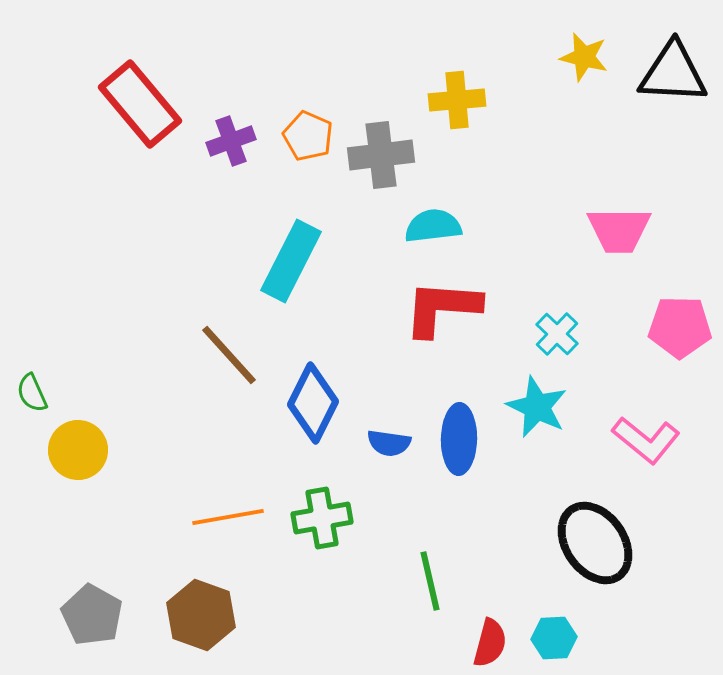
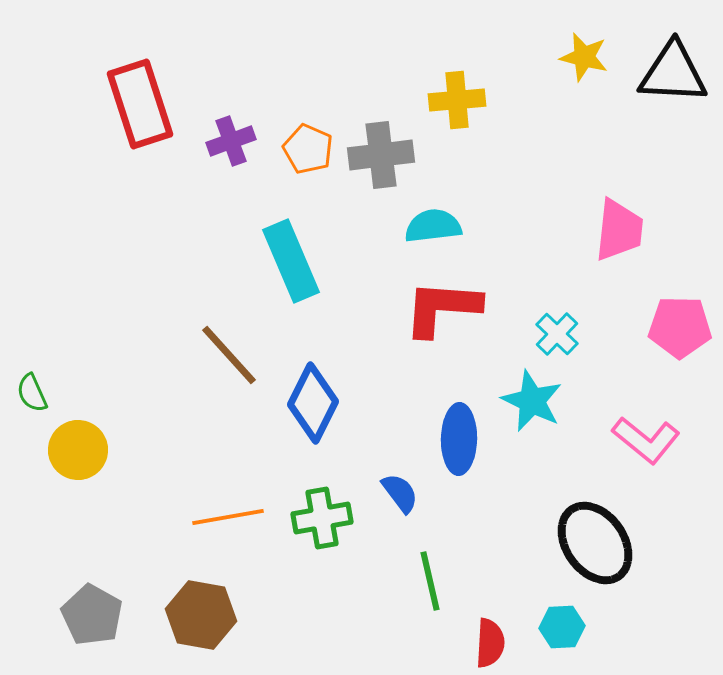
red rectangle: rotated 22 degrees clockwise
orange pentagon: moved 13 px down
pink trapezoid: rotated 84 degrees counterclockwise
cyan rectangle: rotated 50 degrees counterclockwise
cyan star: moved 5 px left, 6 px up
blue semicircle: moved 11 px right, 50 px down; rotated 135 degrees counterclockwise
brown hexagon: rotated 10 degrees counterclockwise
cyan hexagon: moved 8 px right, 11 px up
red semicircle: rotated 12 degrees counterclockwise
